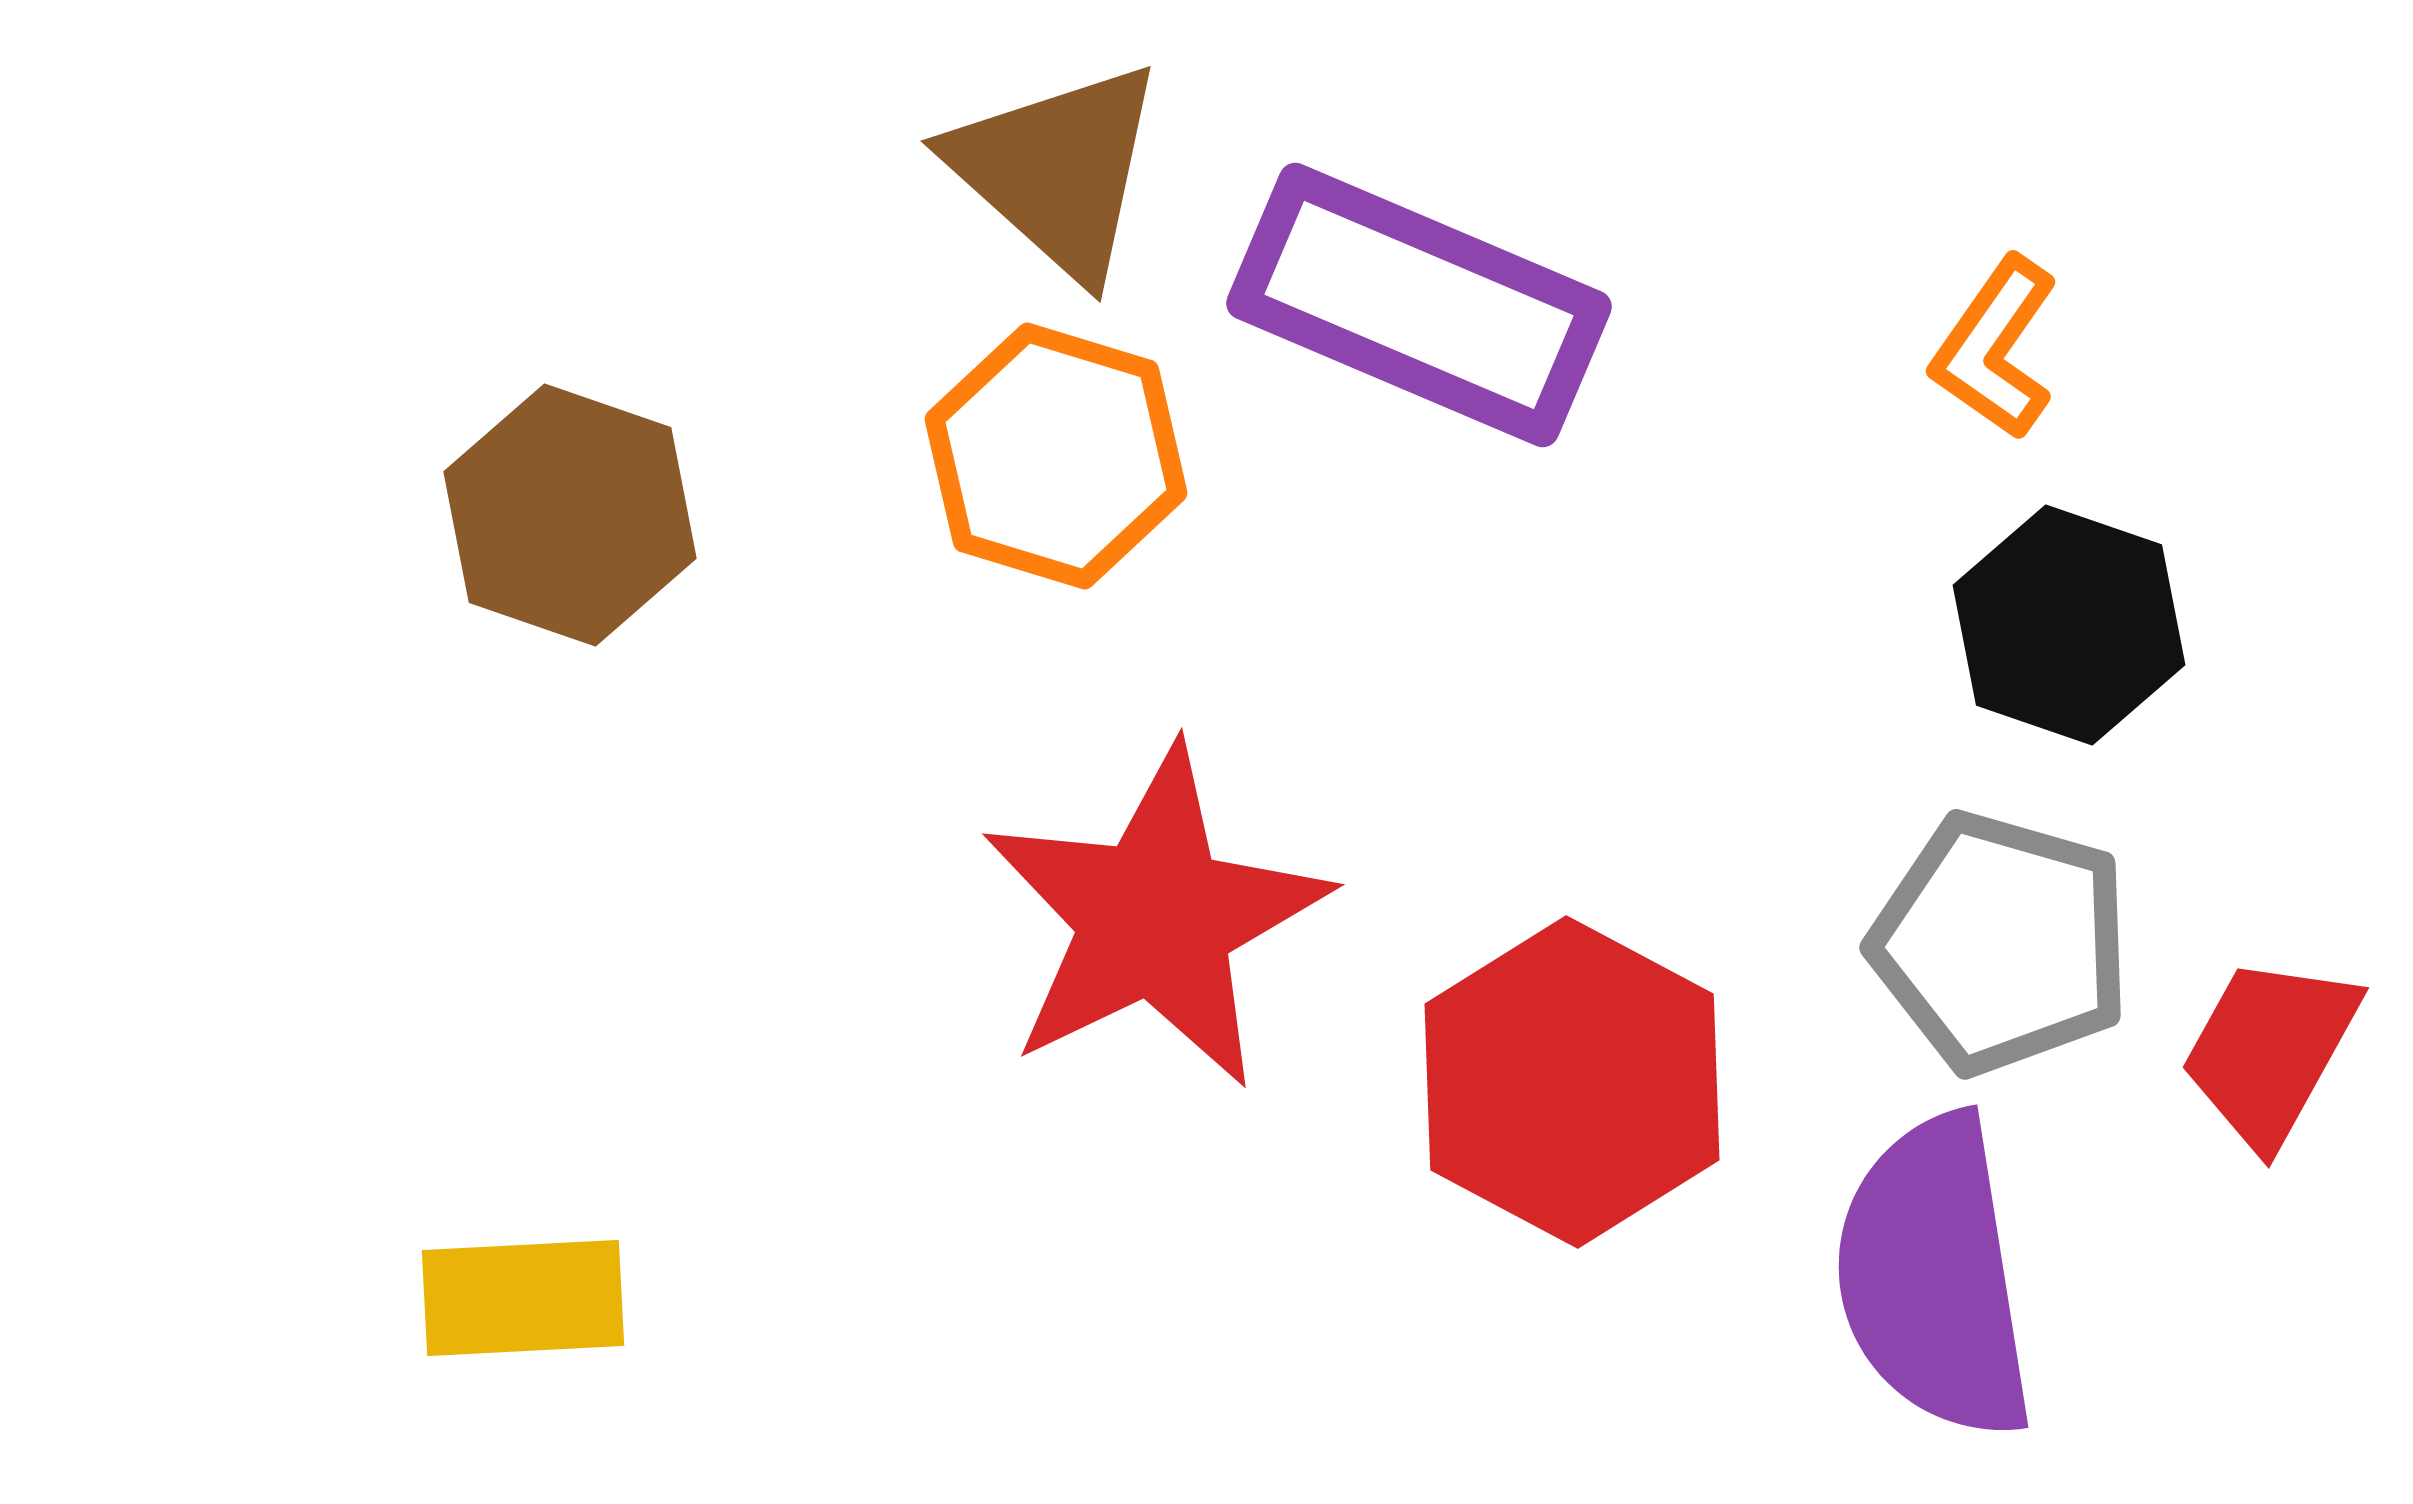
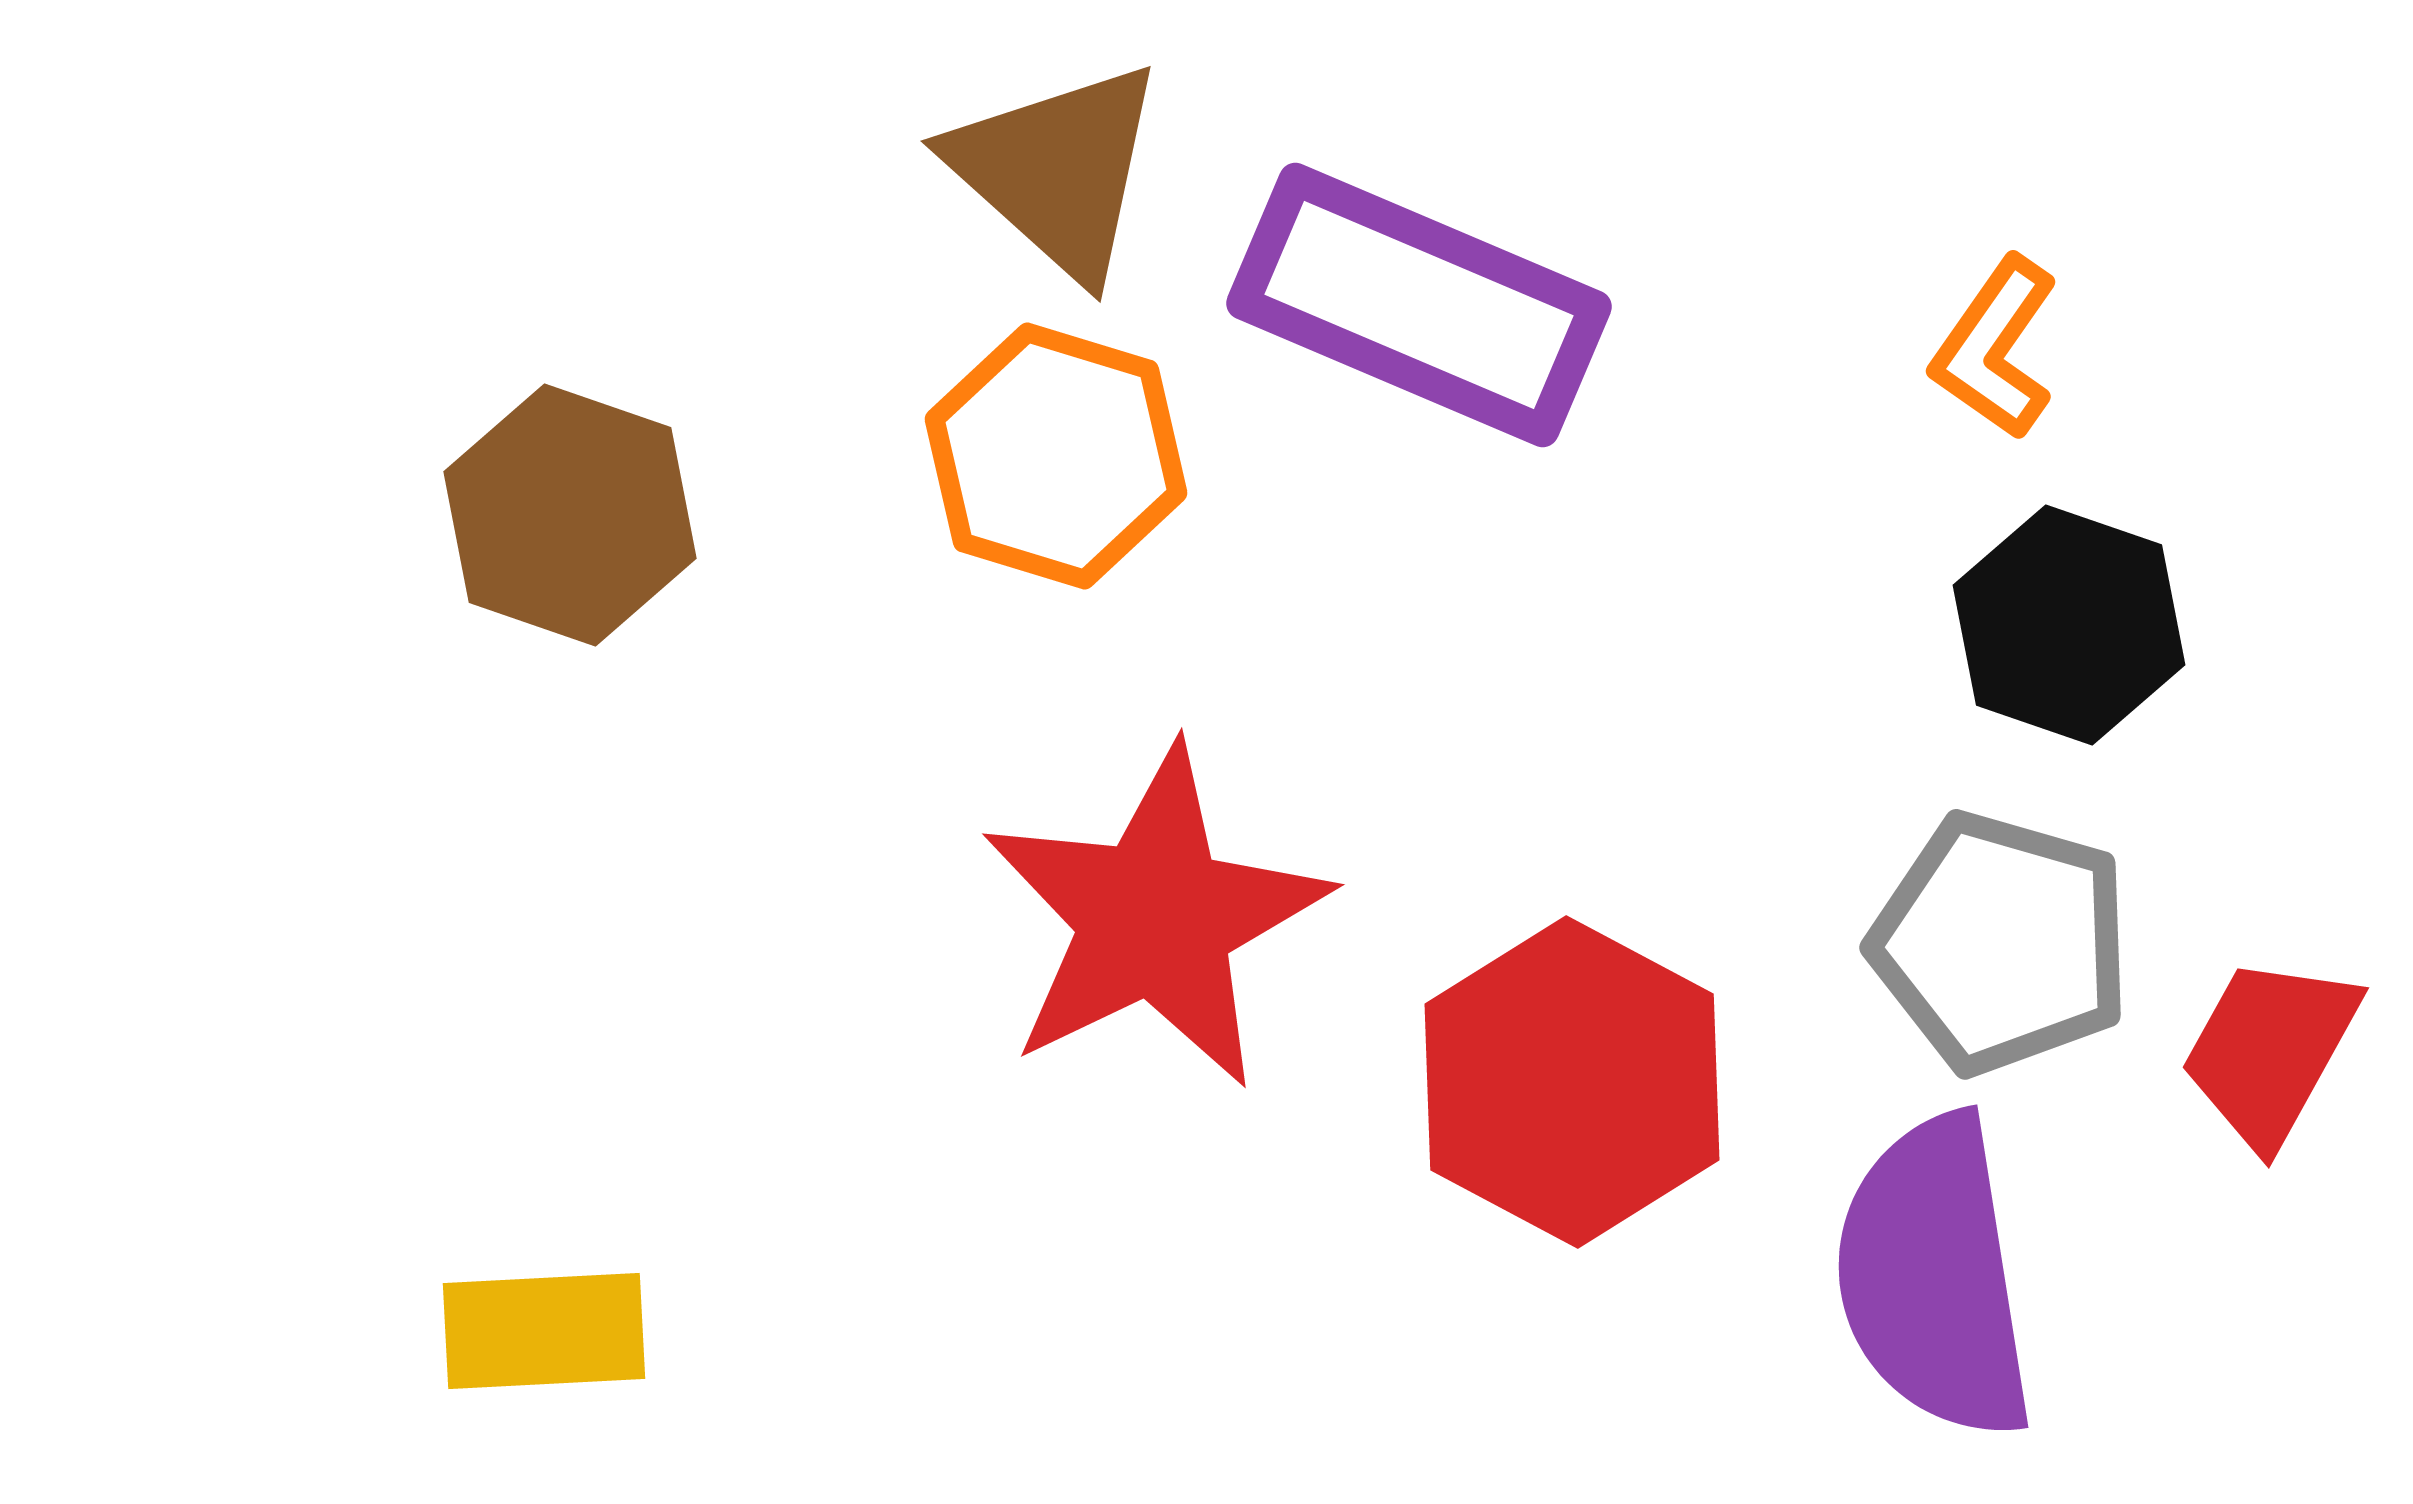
yellow rectangle: moved 21 px right, 33 px down
